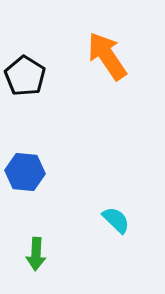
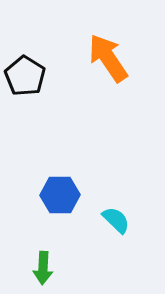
orange arrow: moved 1 px right, 2 px down
blue hexagon: moved 35 px right, 23 px down; rotated 6 degrees counterclockwise
green arrow: moved 7 px right, 14 px down
